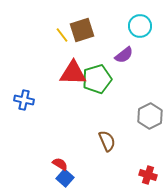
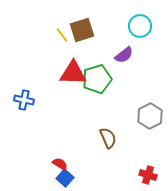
brown semicircle: moved 1 px right, 3 px up
